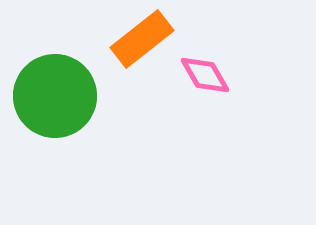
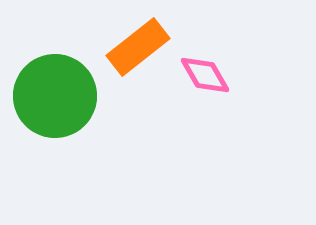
orange rectangle: moved 4 px left, 8 px down
